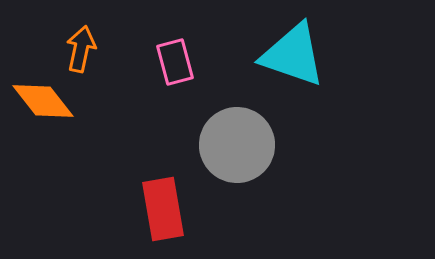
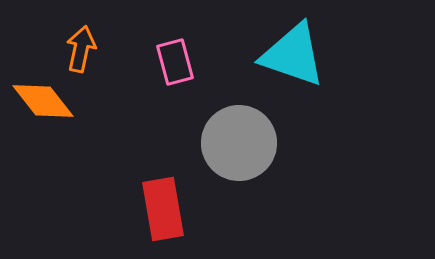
gray circle: moved 2 px right, 2 px up
